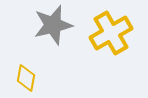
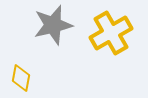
yellow diamond: moved 5 px left
